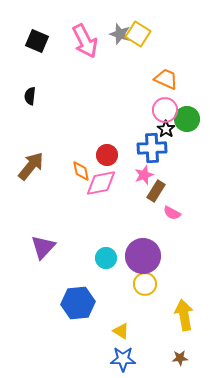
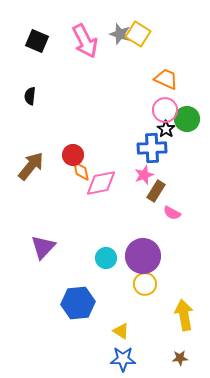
red circle: moved 34 px left
